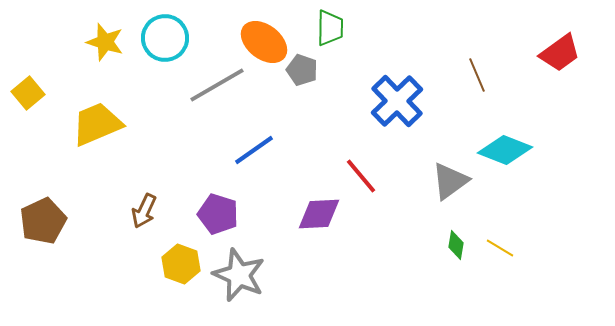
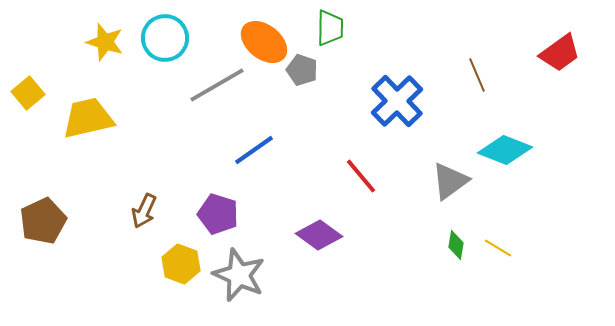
yellow trapezoid: moved 9 px left, 6 px up; rotated 10 degrees clockwise
purple diamond: moved 21 px down; rotated 39 degrees clockwise
yellow line: moved 2 px left
